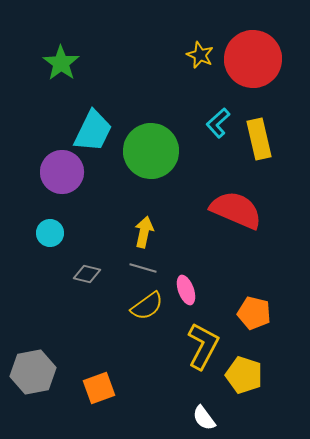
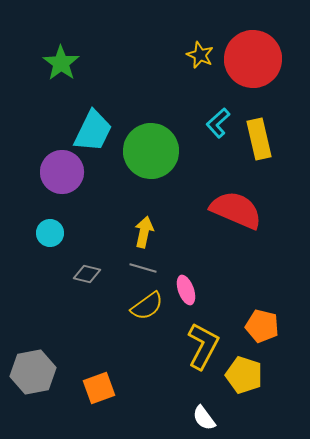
orange pentagon: moved 8 px right, 13 px down
